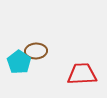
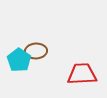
cyan pentagon: moved 2 px up
